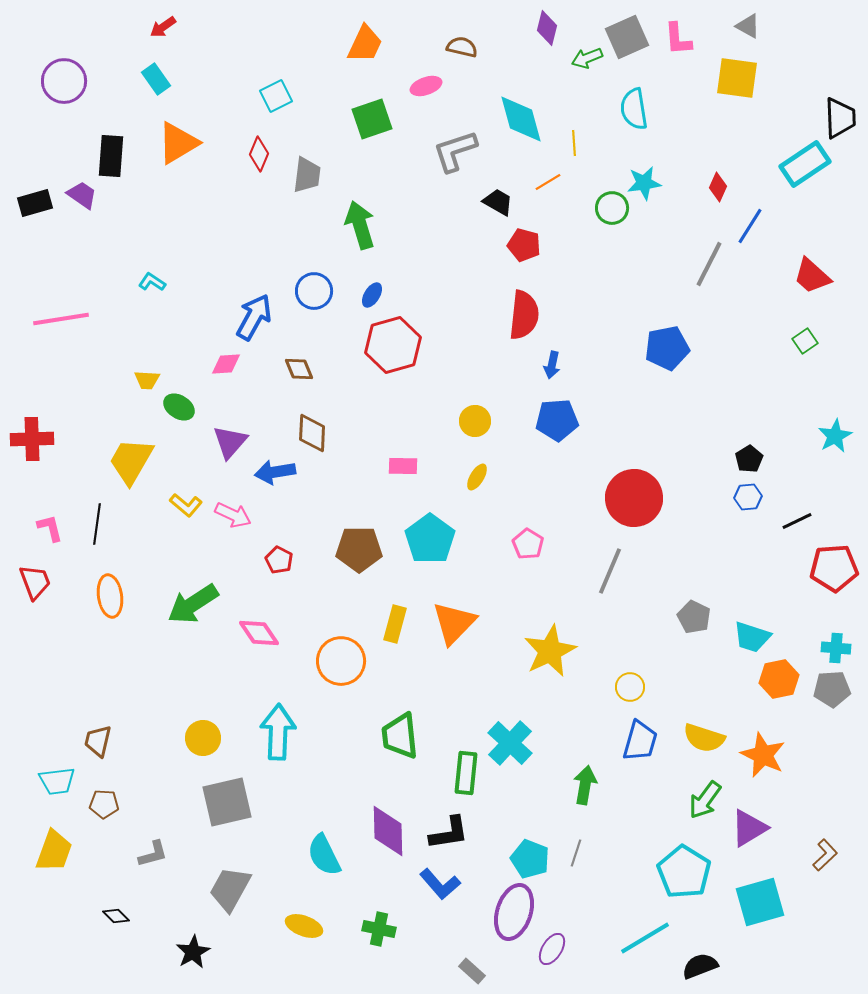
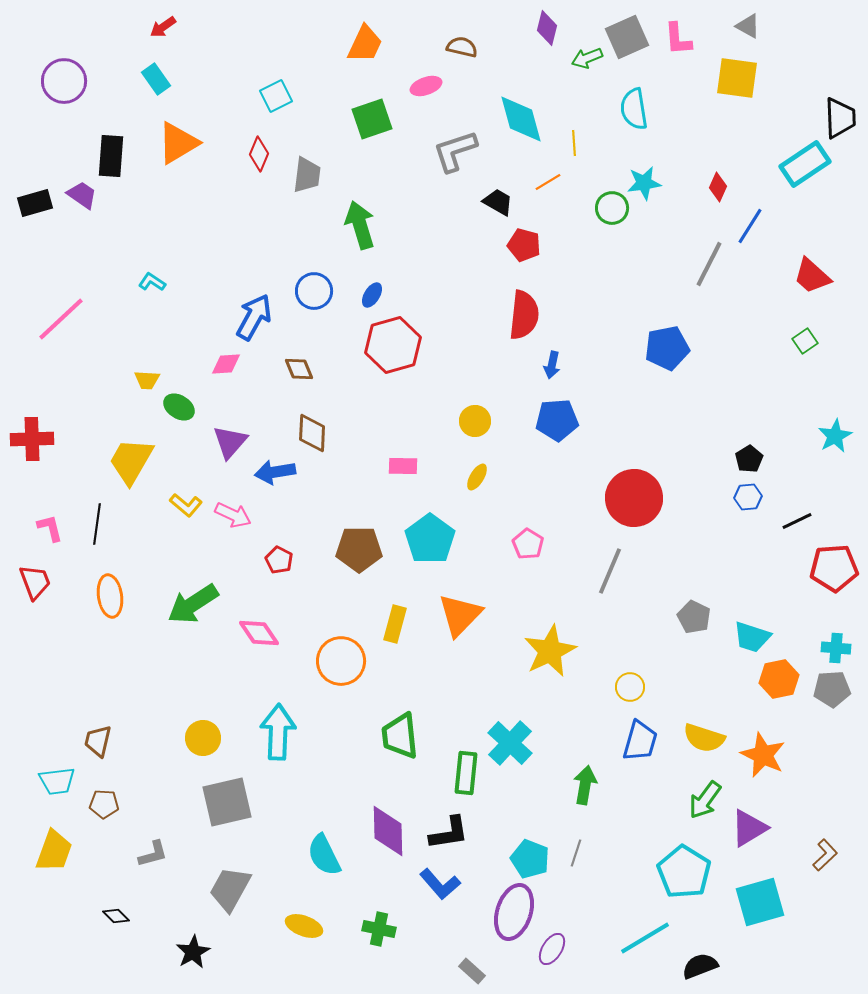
pink line at (61, 319): rotated 34 degrees counterclockwise
orange triangle at (454, 623): moved 6 px right, 8 px up
